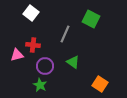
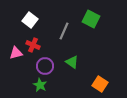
white square: moved 1 px left, 7 px down
gray line: moved 1 px left, 3 px up
red cross: rotated 16 degrees clockwise
pink triangle: moved 1 px left, 2 px up
green triangle: moved 1 px left
